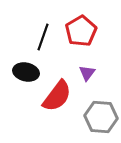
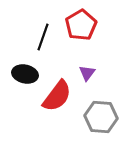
red pentagon: moved 6 px up
black ellipse: moved 1 px left, 2 px down
